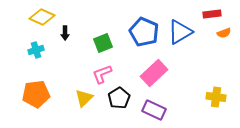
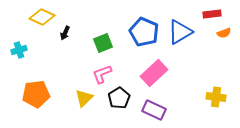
black arrow: rotated 24 degrees clockwise
cyan cross: moved 17 px left
